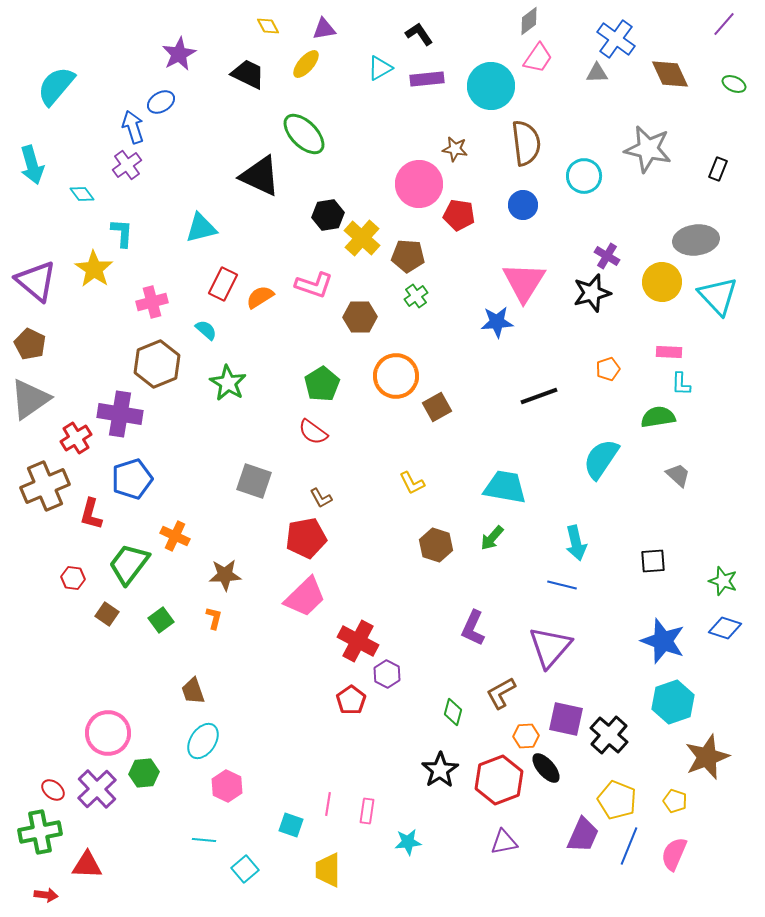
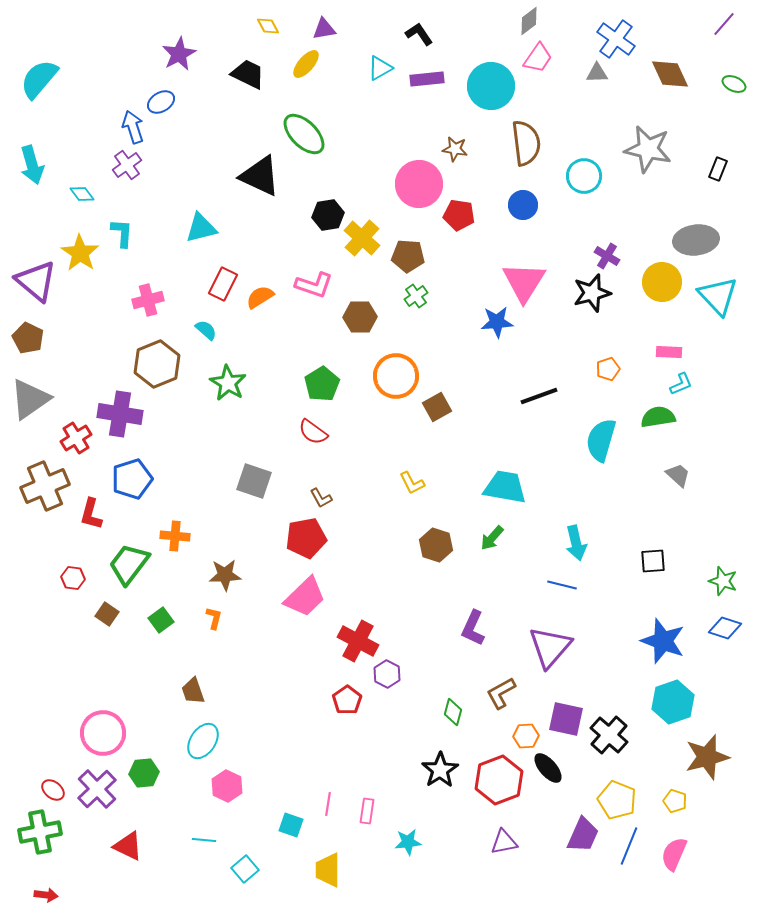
cyan semicircle at (56, 86): moved 17 px left, 7 px up
yellow star at (94, 269): moved 14 px left, 16 px up
pink cross at (152, 302): moved 4 px left, 2 px up
brown pentagon at (30, 344): moved 2 px left, 6 px up
cyan L-shape at (681, 384): rotated 115 degrees counterclockwise
cyan semicircle at (601, 459): moved 19 px up; rotated 18 degrees counterclockwise
orange cross at (175, 536): rotated 20 degrees counterclockwise
red pentagon at (351, 700): moved 4 px left
pink circle at (108, 733): moved 5 px left
brown star at (707, 757): rotated 6 degrees clockwise
black ellipse at (546, 768): moved 2 px right
red triangle at (87, 865): moved 41 px right, 19 px up; rotated 24 degrees clockwise
